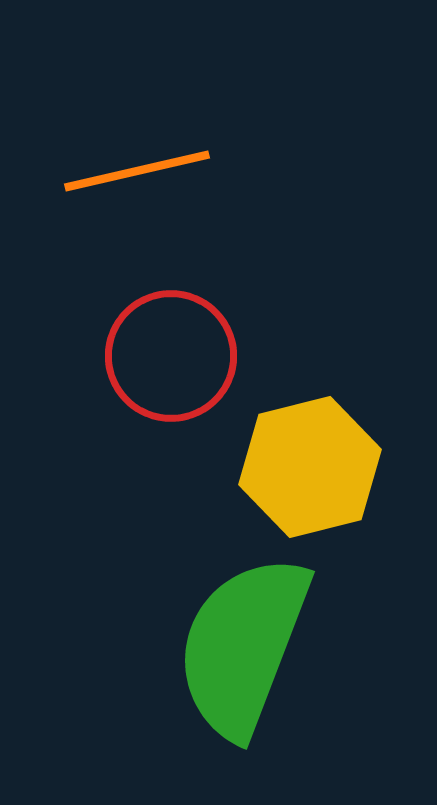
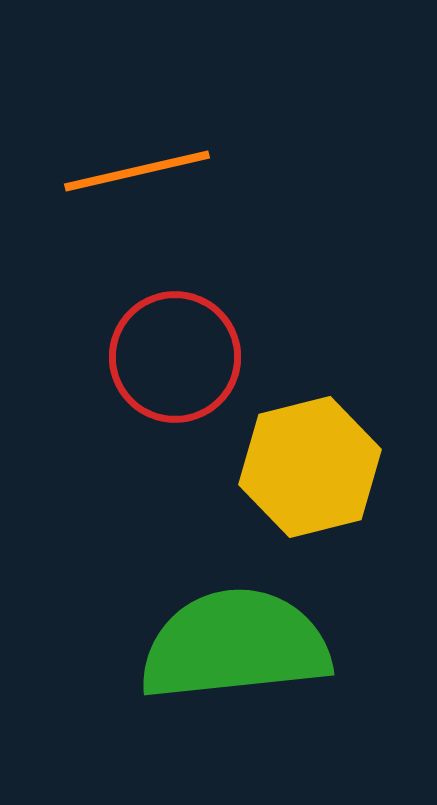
red circle: moved 4 px right, 1 px down
green semicircle: moved 8 px left, 1 px up; rotated 63 degrees clockwise
